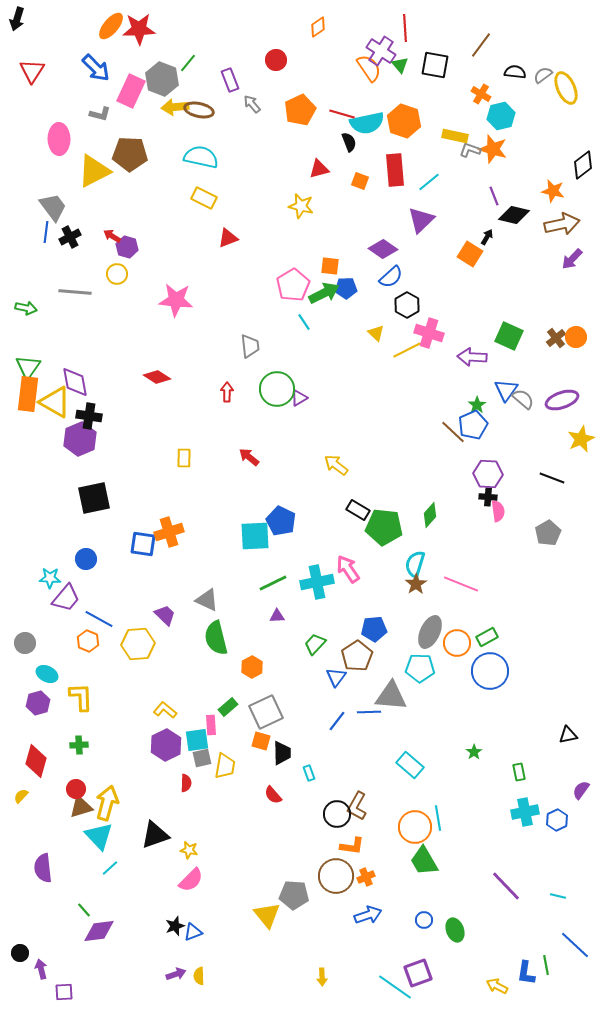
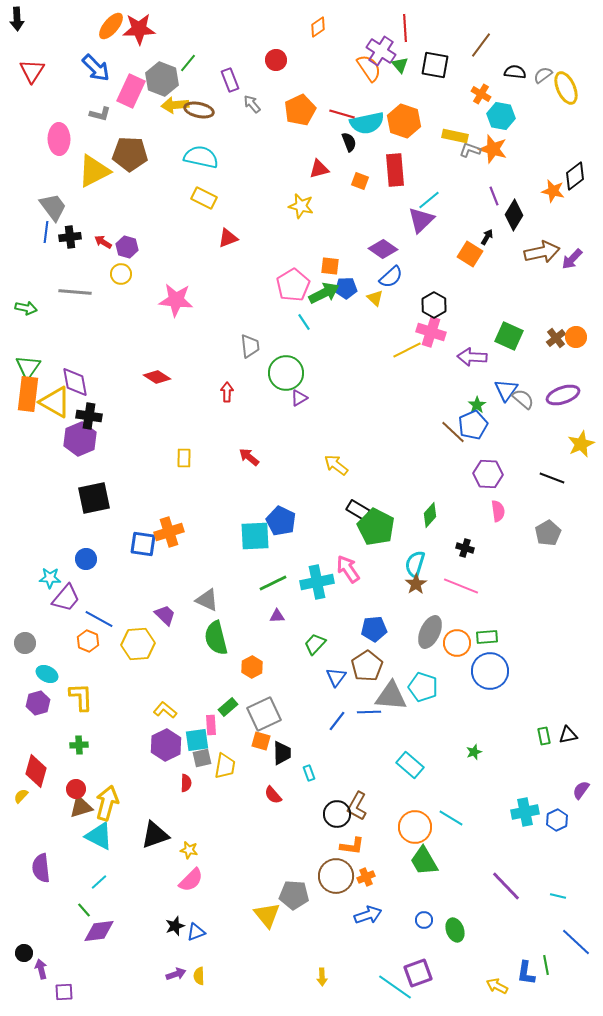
black arrow at (17, 19): rotated 20 degrees counterclockwise
yellow arrow at (175, 107): moved 2 px up
cyan hexagon at (501, 116): rotated 24 degrees clockwise
black diamond at (583, 165): moved 8 px left, 11 px down
cyan line at (429, 182): moved 18 px down
black diamond at (514, 215): rotated 72 degrees counterclockwise
brown arrow at (562, 224): moved 20 px left, 28 px down
red arrow at (112, 236): moved 9 px left, 6 px down
black cross at (70, 237): rotated 20 degrees clockwise
yellow circle at (117, 274): moved 4 px right
black hexagon at (407, 305): moved 27 px right
yellow triangle at (376, 333): moved 1 px left, 35 px up
pink cross at (429, 333): moved 2 px right, 1 px up
green circle at (277, 389): moved 9 px right, 16 px up
purple ellipse at (562, 400): moved 1 px right, 5 px up
yellow star at (581, 439): moved 5 px down
black cross at (488, 497): moved 23 px left, 51 px down; rotated 12 degrees clockwise
green pentagon at (384, 527): moved 8 px left; rotated 21 degrees clockwise
pink line at (461, 584): moved 2 px down
green rectangle at (487, 637): rotated 25 degrees clockwise
brown pentagon at (357, 656): moved 10 px right, 10 px down
cyan pentagon at (420, 668): moved 3 px right, 19 px down; rotated 16 degrees clockwise
gray square at (266, 712): moved 2 px left, 2 px down
green star at (474, 752): rotated 14 degrees clockwise
red diamond at (36, 761): moved 10 px down
green rectangle at (519, 772): moved 25 px right, 36 px up
cyan line at (438, 818): moved 13 px right; rotated 50 degrees counterclockwise
cyan triangle at (99, 836): rotated 20 degrees counterclockwise
purple semicircle at (43, 868): moved 2 px left
cyan line at (110, 868): moved 11 px left, 14 px down
blue triangle at (193, 932): moved 3 px right
blue line at (575, 945): moved 1 px right, 3 px up
black circle at (20, 953): moved 4 px right
